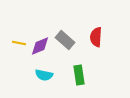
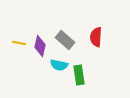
purple diamond: rotated 55 degrees counterclockwise
cyan semicircle: moved 15 px right, 10 px up
